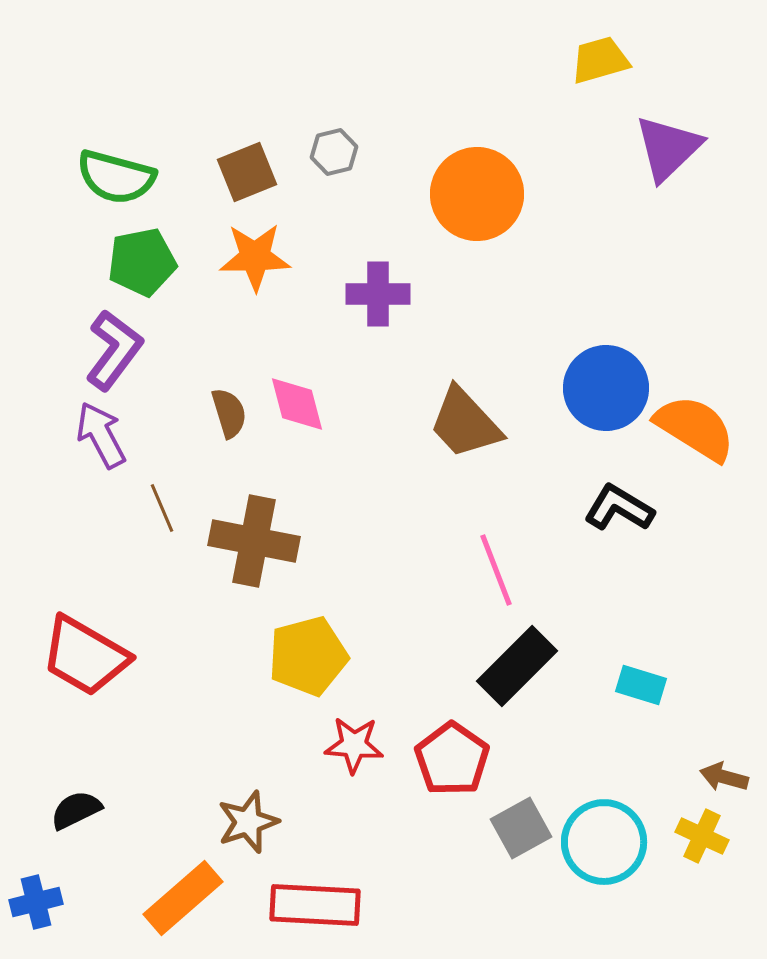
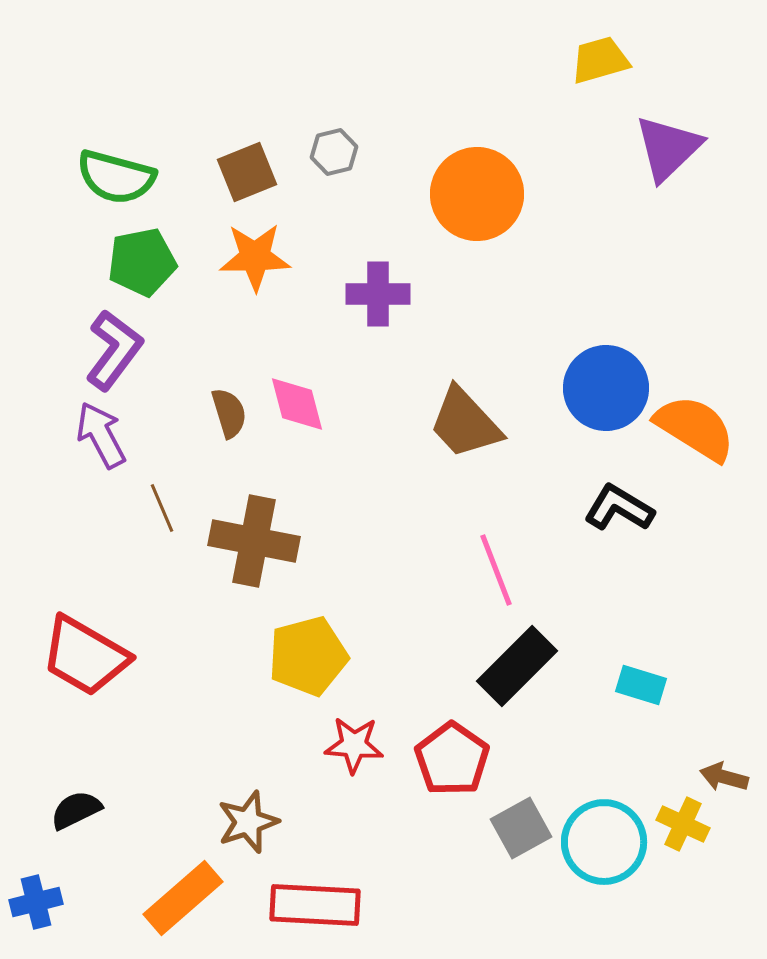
yellow cross: moved 19 px left, 12 px up
